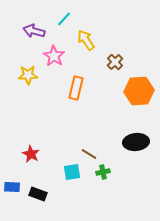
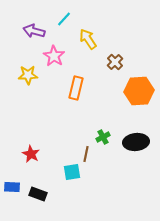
yellow arrow: moved 2 px right, 1 px up
brown line: moved 3 px left; rotated 70 degrees clockwise
green cross: moved 35 px up; rotated 16 degrees counterclockwise
